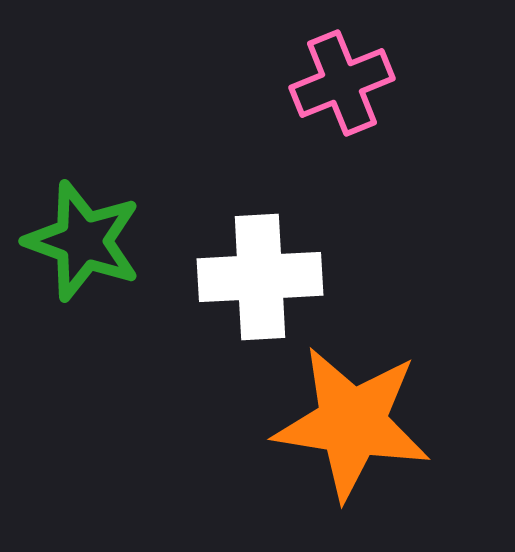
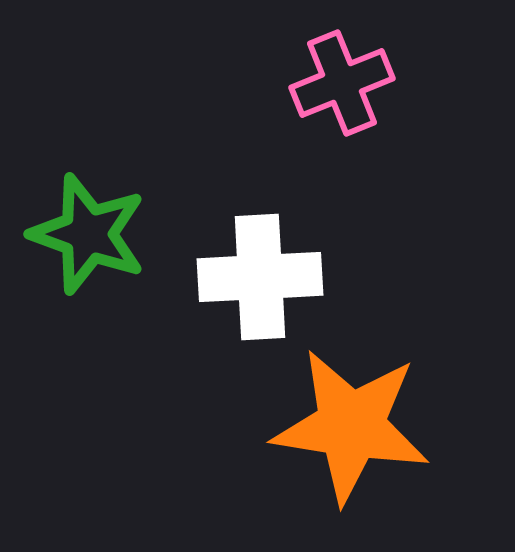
green star: moved 5 px right, 7 px up
orange star: moved 1 px left, 3 px down
